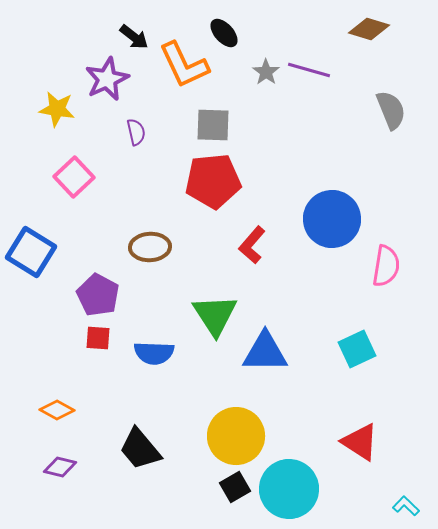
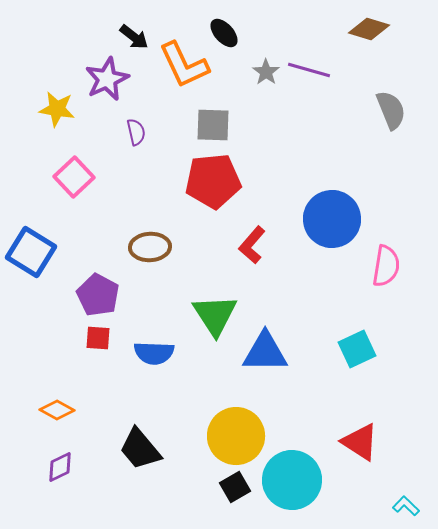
purple diamond: rotated 40 degrees counterclockwise
cyan circle: moved 3 px right, 9 px up
